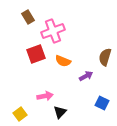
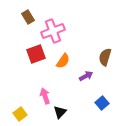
orange semicircle: rotated 77 degrees counterclockwise
pink arrow: rotated 98 degrees counterclockwise
blue square: rotated 24 degrees clockwise
